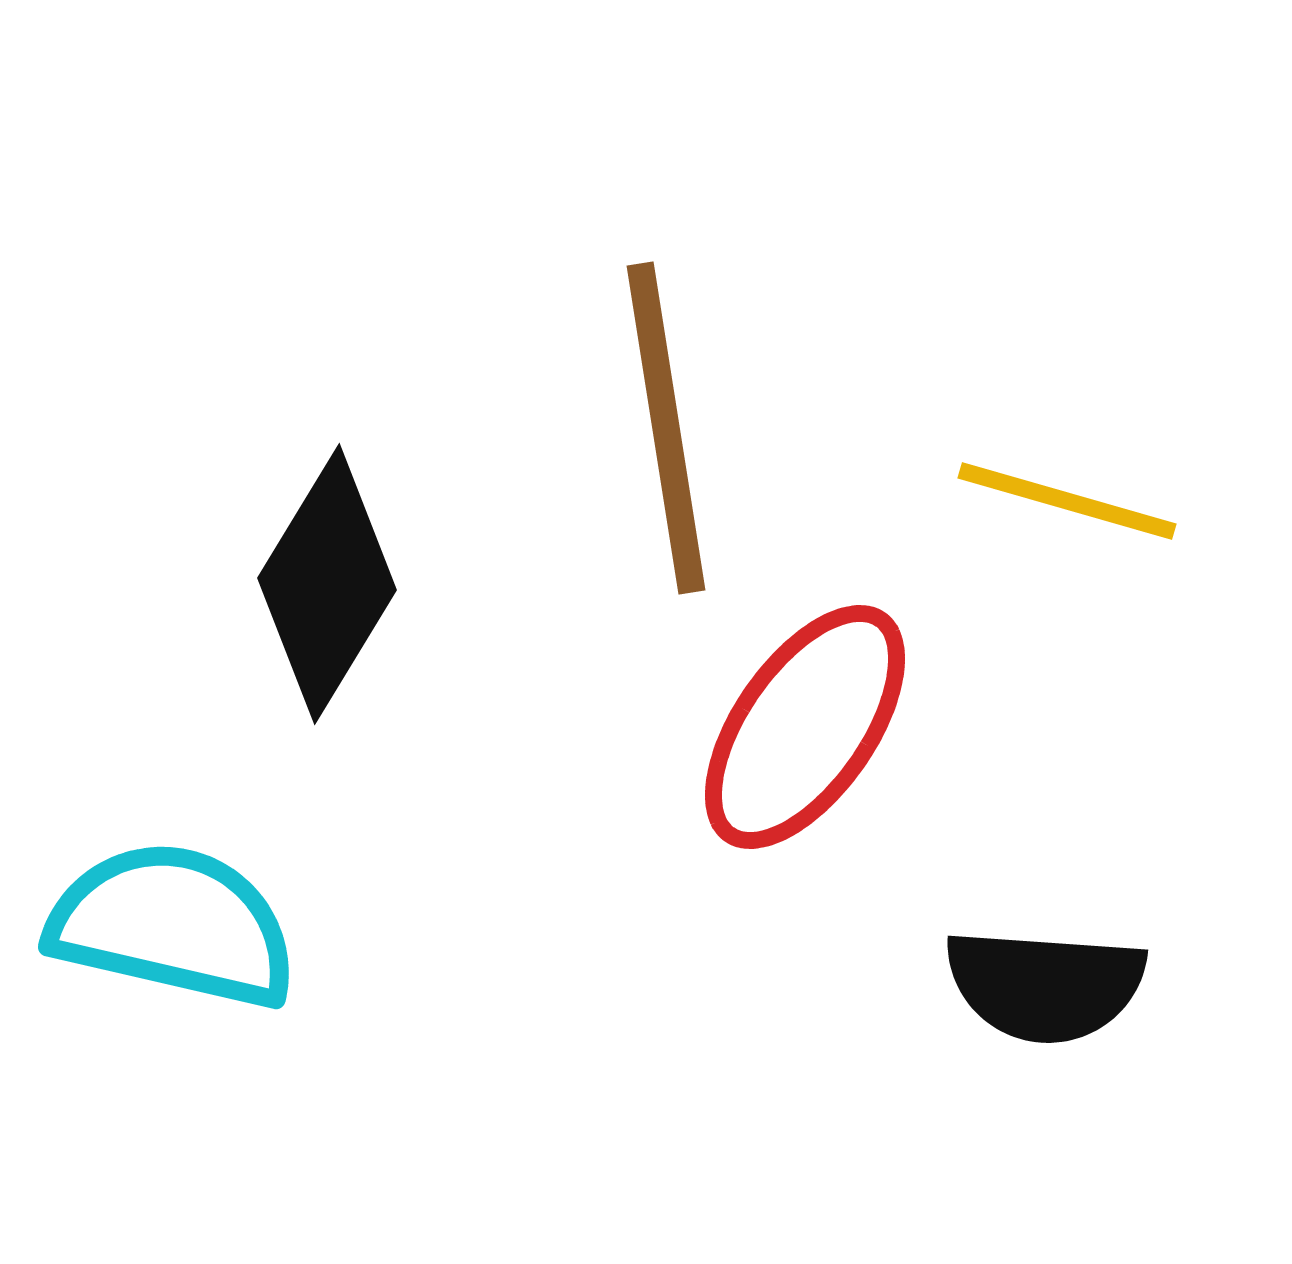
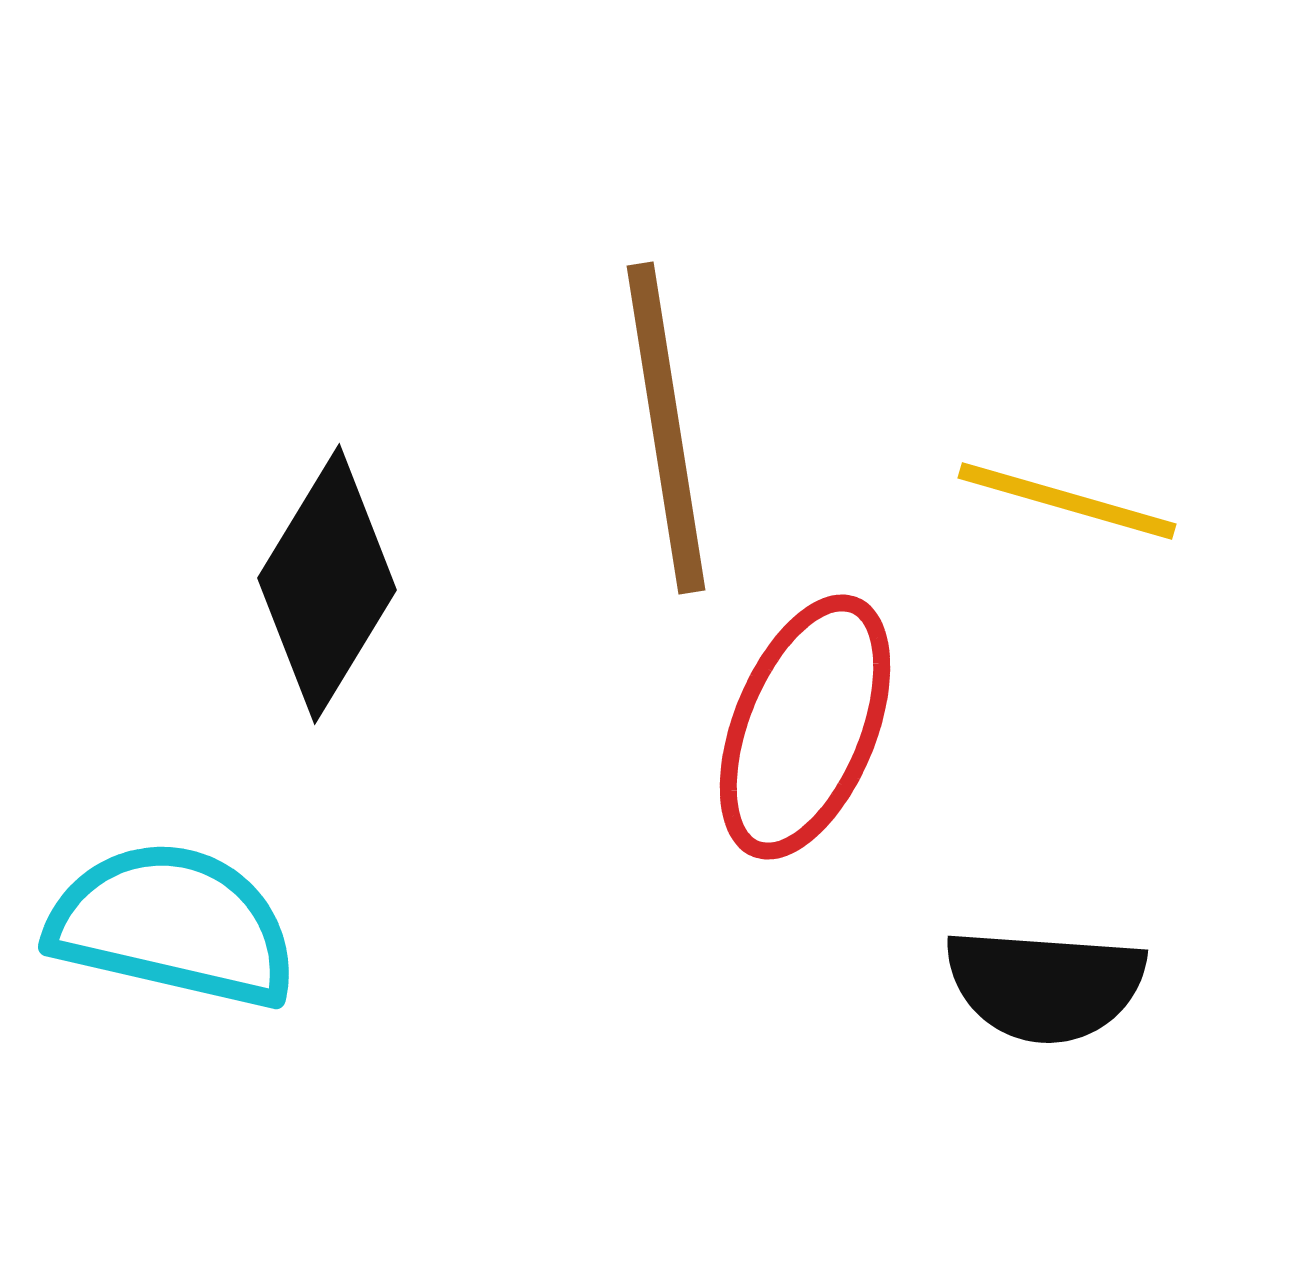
red ellipse: rotated 13 degrees counterclockwise
